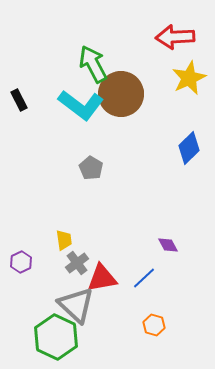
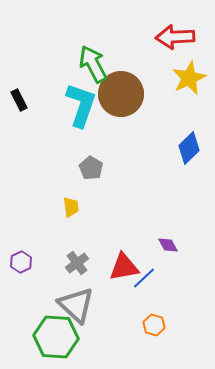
cyan L-shape: rotated 108 degrees counterclockwise
yellow trapezoid: moved 7 px right, 33 px up
red triangle: moved 22 px right, 11 px up
green hexagon: rotated 21 degrees counterclockwise
